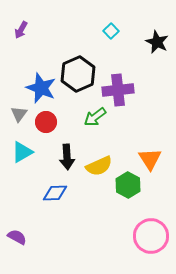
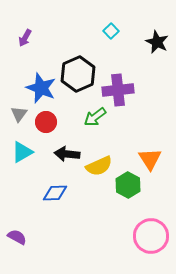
purple arrow: moved 4 px right, 8 px down
black arrow: moved 3 px up; rotated 100 degrees clockwise
